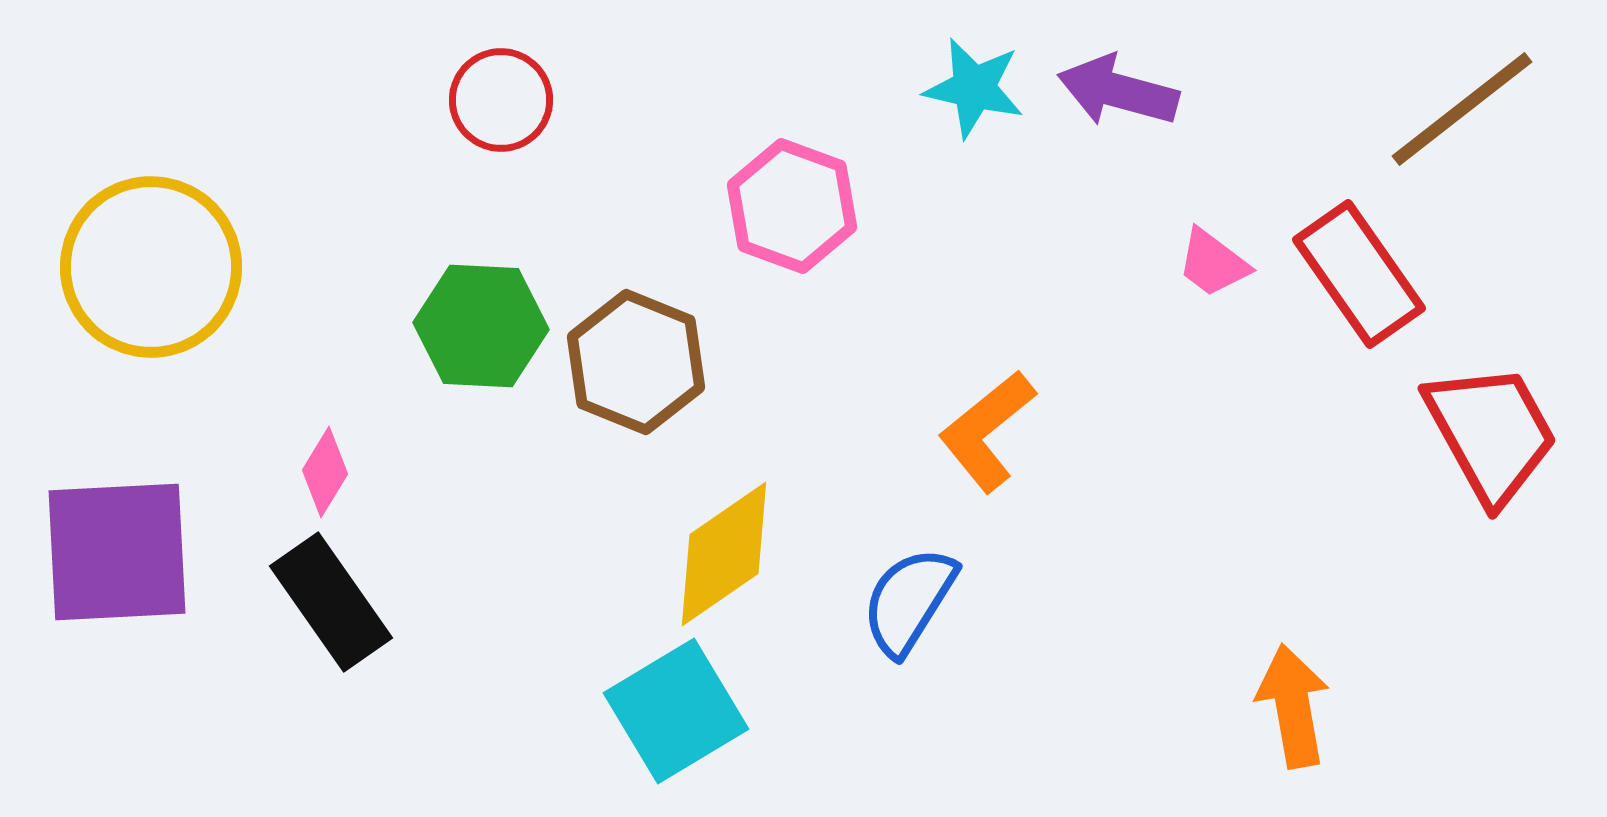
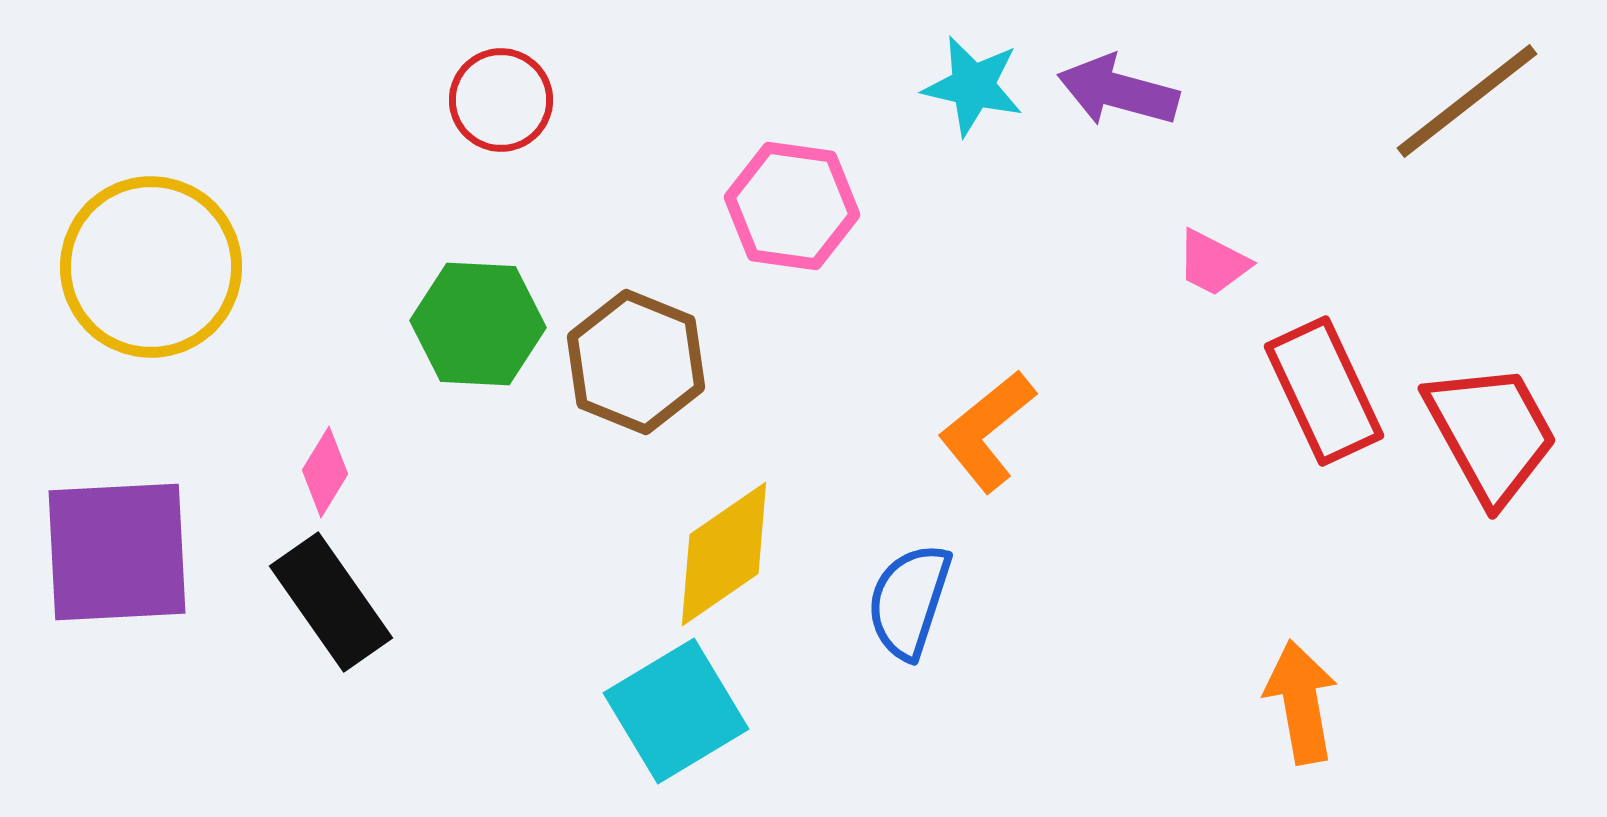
cyan star: moved 1 px left, 2 px up
brown line: moved 5 px right, 8 px up
pink hexagon: rotated 12 degrees counterclockwise
pink trapezoid: rotated 10 degrees counterclockwise
red rectangle: moved 35 px left, 117 px down; rotated 10 degrees clockwise
green hexagon: moved 3 px left, 2 px up
blue semicircle: rotated 14 degrees counterclockwise
orange arrow: moved 8 px right, 4 px up
